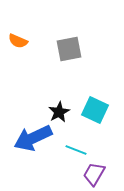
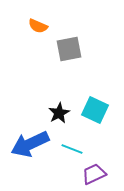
orange semicircle: moved 20 px right, 15 px up
black star: moved 1 px down
blue arrow: moved 3 px left, 6 px down
cyan line: moved 4 px left, 1 px up
purple trapezoid: rotated 35 degrees clockwise
